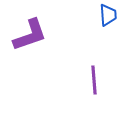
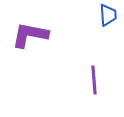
purple L-shape: rotated 150 degrees counterclockwise
